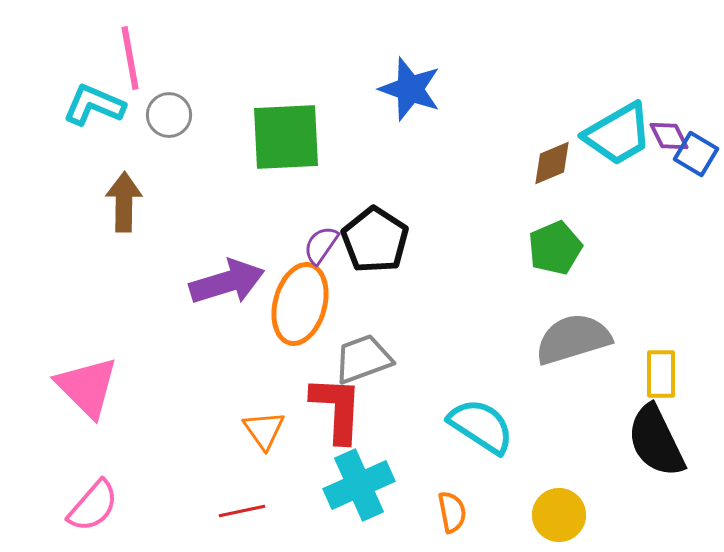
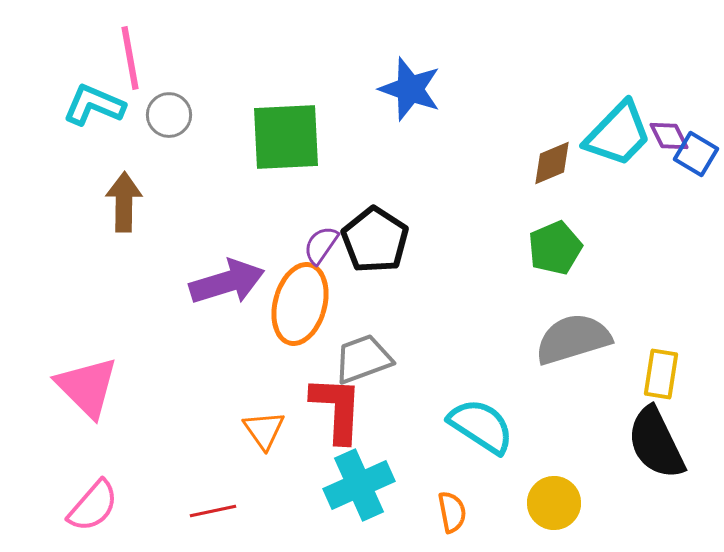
cyan trapezoid: rotated 16 degrees counterclockwise
yellow rectangle: rotated 9 degrees clockwise
black semicircle: moved 2 px down
red line: moved 29 px left
yellow circle: moved 5 px left, 12 px up
